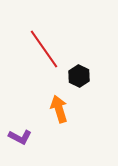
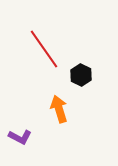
black hexagon: moved 2 px right, 1 px up
